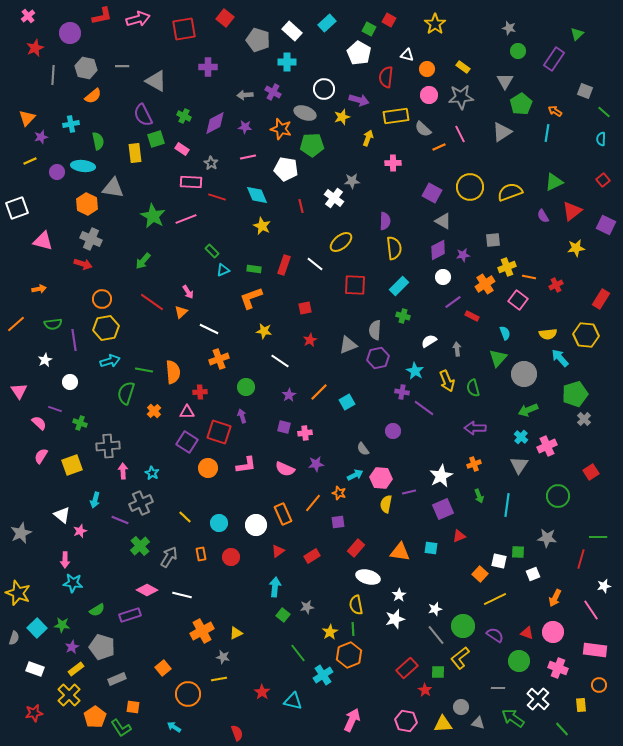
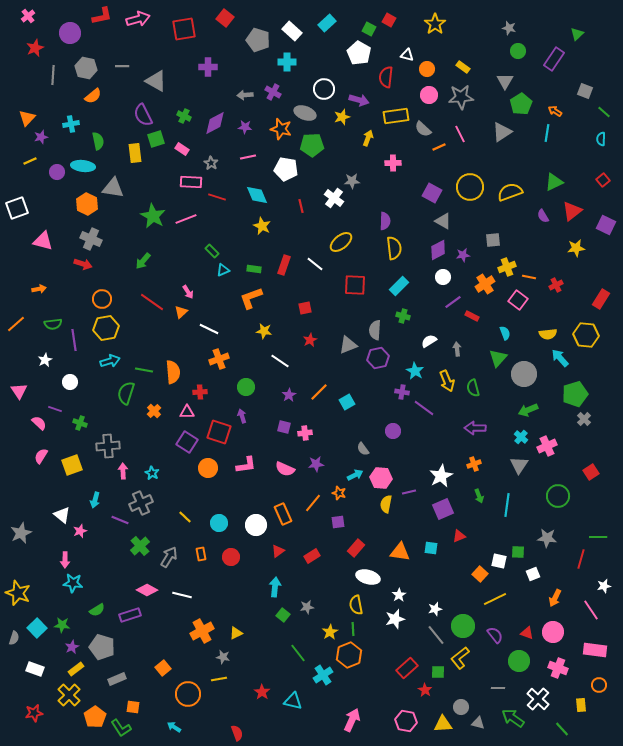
purple semicircle at (495, 635): rotated 18 degrees clockwise
